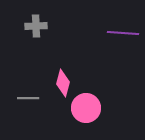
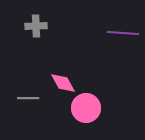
pink diamond: rotated 44 degrees counterclockwise
